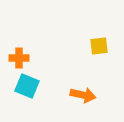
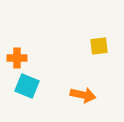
orange cross: moved 2 px left
